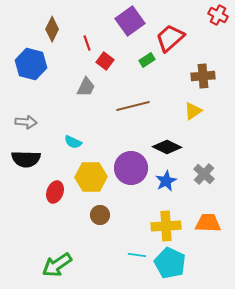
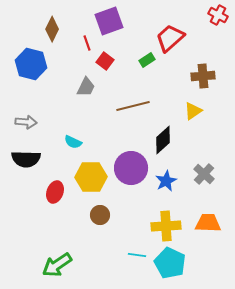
purple square: moved 21 px left; rotated 16 degrees clockwise
black diamond: moved 4 px left, 7 px up; rotated 68 degrees counterclockwise
